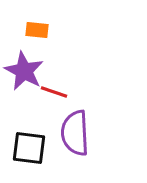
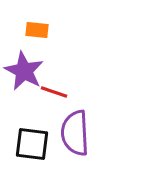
black square: moved 3 px right, 4 px up
